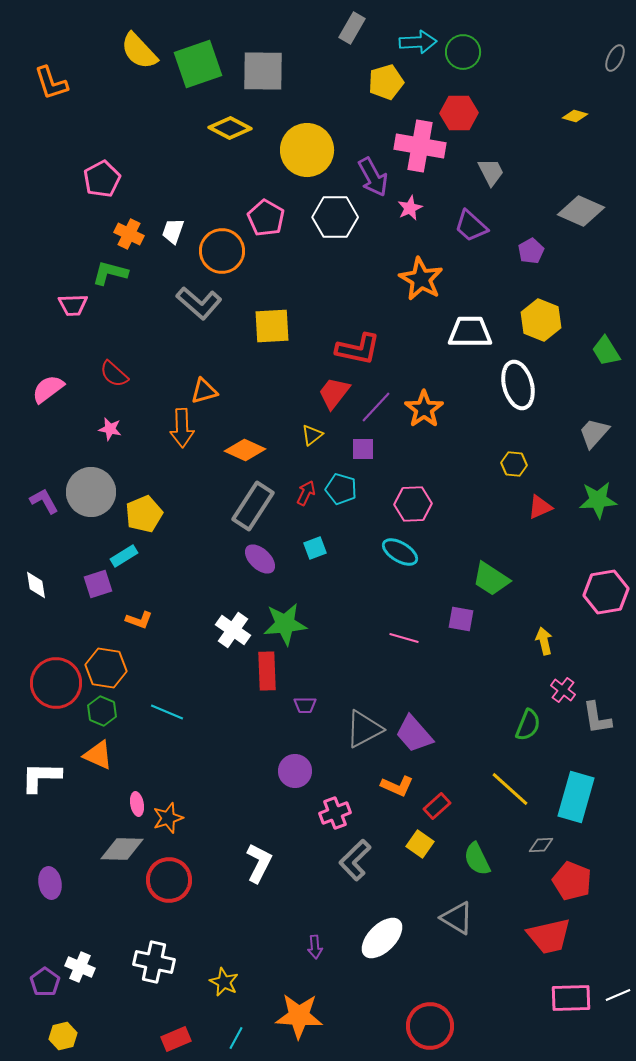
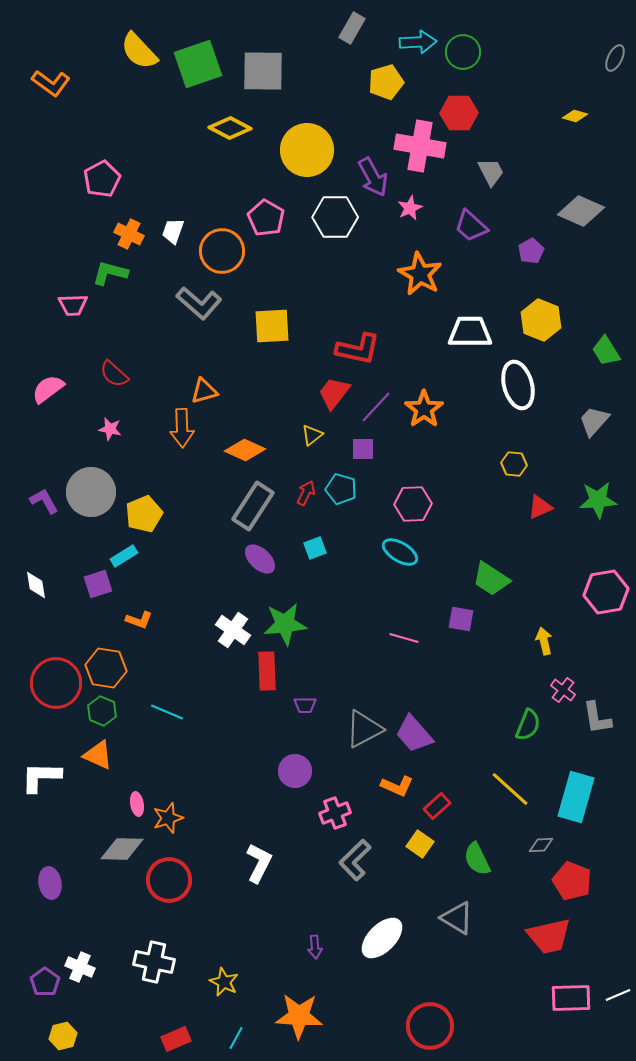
orange L-shape at (51, 83): rotated 36 degrees counterclockwise
orange star at (421, 279): moved 1 px left, 5 px up
gray trapezoid at (594, 433): moved 12 px up
